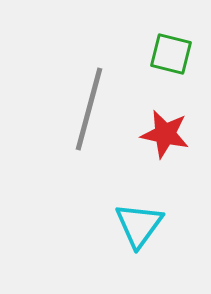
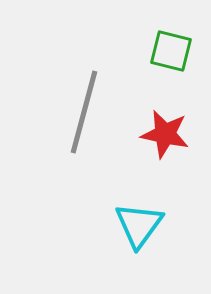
green square: moved 3 px up
gray line: moved 5 px left, 3 px down
